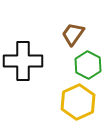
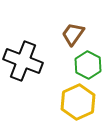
black cross: rotated 21 degrees clockwise
